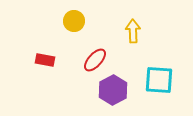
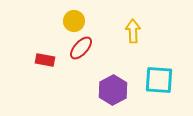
red ellipse: moved 14 px left, 12 px up
